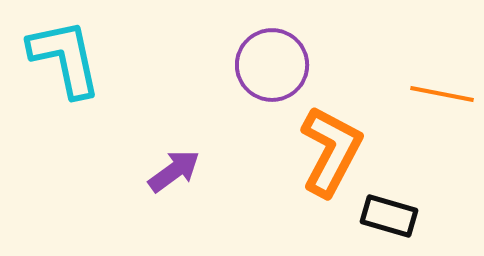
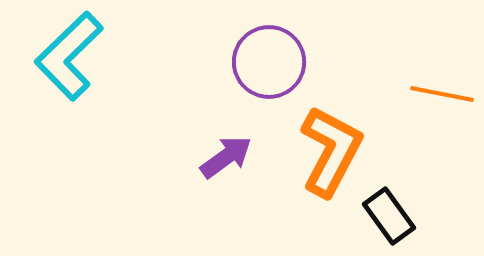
cyan L-shape: moved 4 px right, 2 px up; rotated 122 degrees counterclockwise
purple circle: moved 3 px left, 3 px up
purple arrow: moved 52 px right, 14 px up
black rectangle: rotated 38 degrees clockwise
